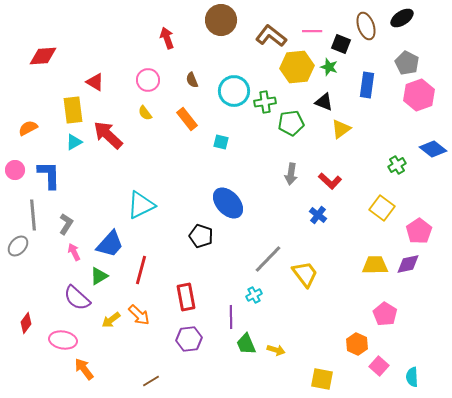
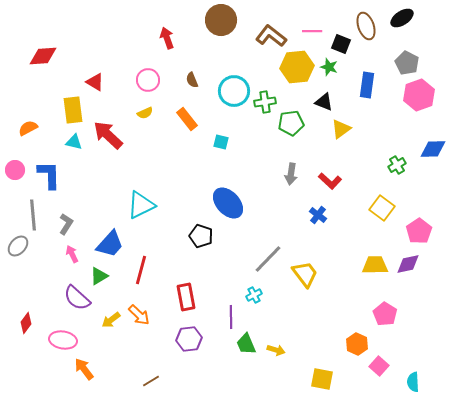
yellow semicircle at (145, 113): rotated 77 degrees counterclockwise
cyan triangle at (74, 142): rotated 42 degrees clockwise
blue diamond at (433, 149): rotated 40 degrees counterclockwise
pink arrow at (74, 252): moved 2 px left, 2 px down
cyan semicircle at (412, 377): moved 1 px right, 5 px down
